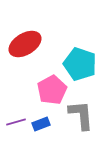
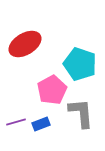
gray L-shape: moved 2 px up
